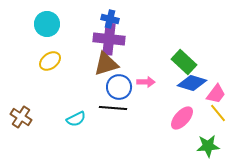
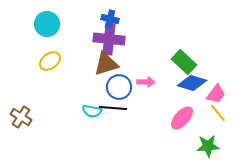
cyan semicircle: moved 16 px right, 8 px up; rotated 36 degrees clockwise
